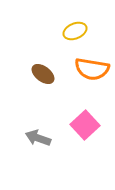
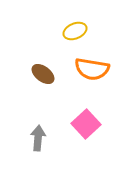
pink square: moved 1 px right, 1 px up
gray arrow: rotated 75 degrees clockwise
